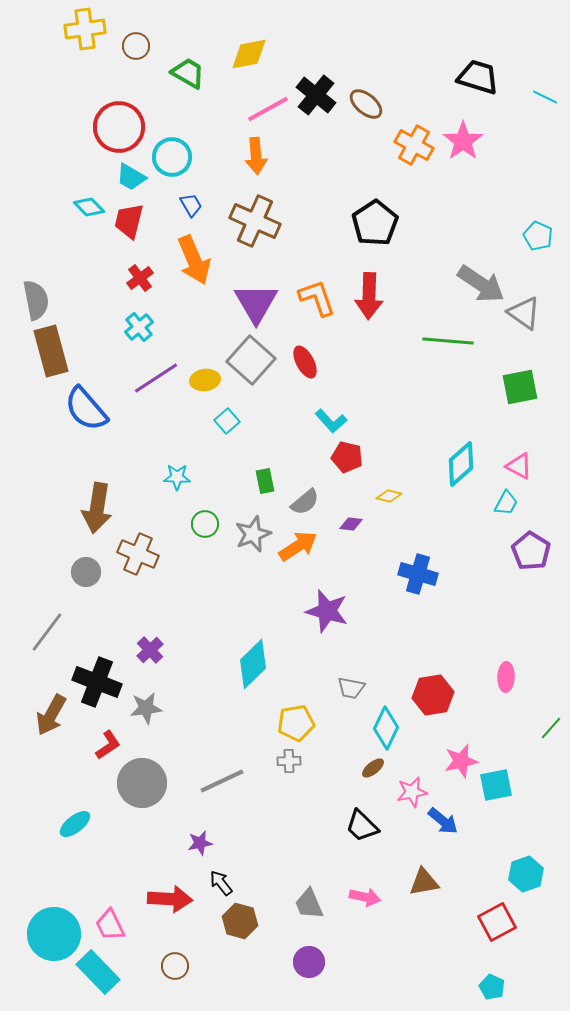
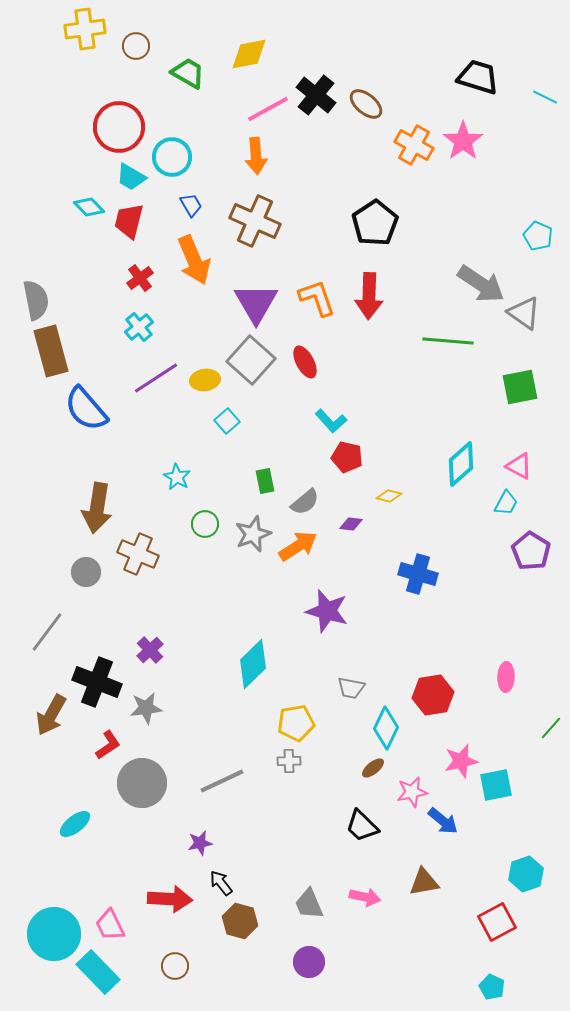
cyan star at (177, 477): rotated 28 degrees clockwise
